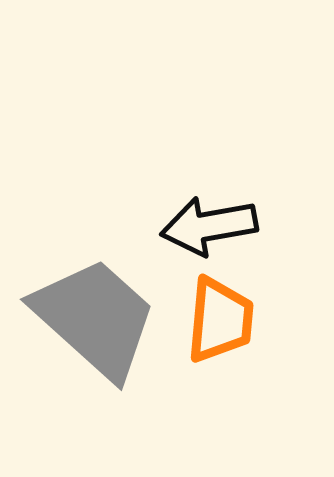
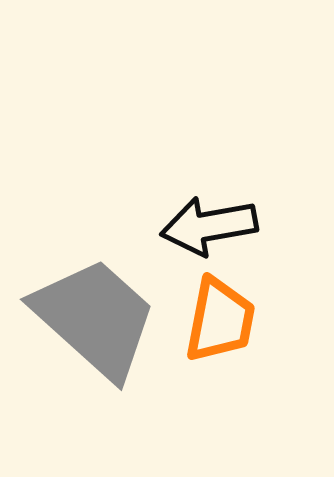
orange trapezoid: rotated 6 degrees clockwise
